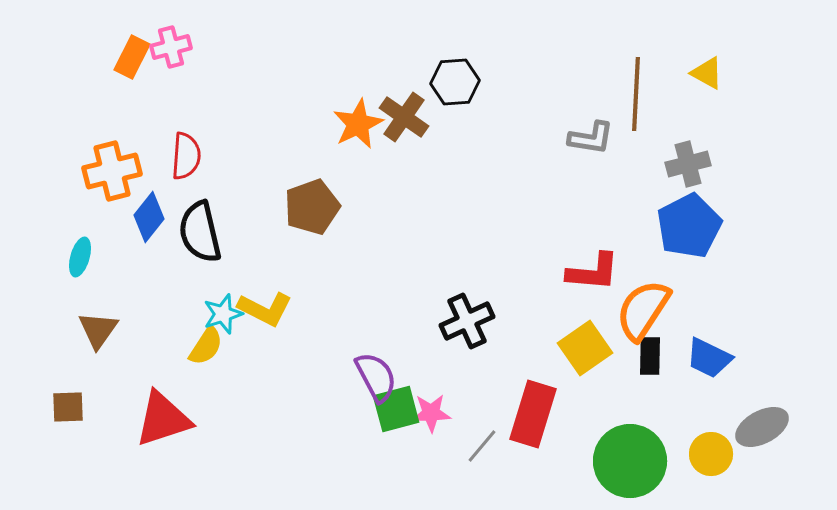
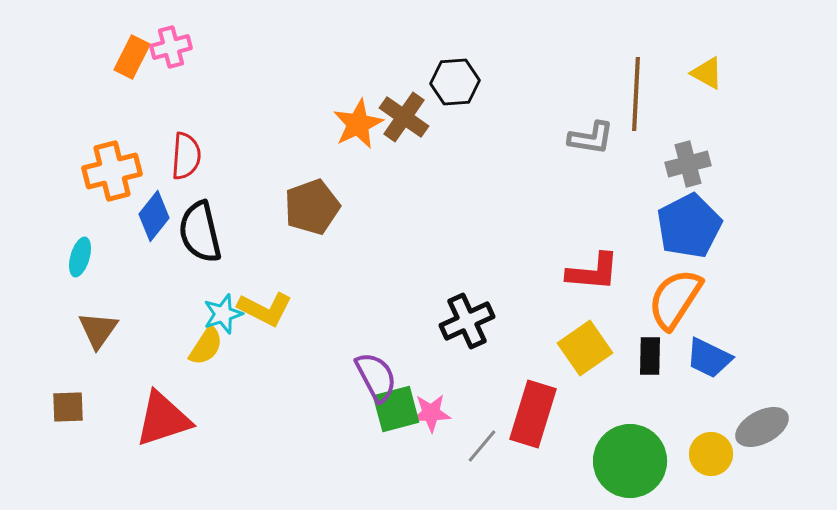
blue diamond: moved 5 px right, 1 px up
orange semicircle: moved 32 px right, 11 px up
